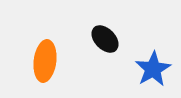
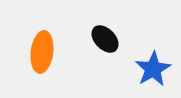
orange ellipse: moved 3 px left, 9 px up
